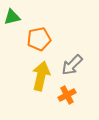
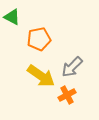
green triangle: rotated 42 degrees clockwise
gray arrow: moved 2 px down
yellow arrow: rotated 112 degrees clockwise
